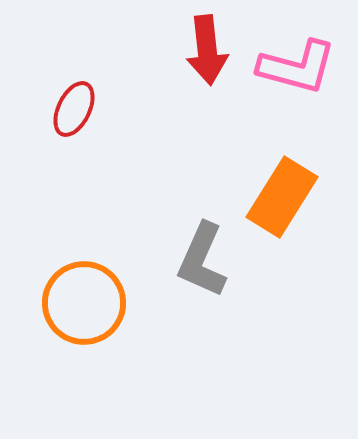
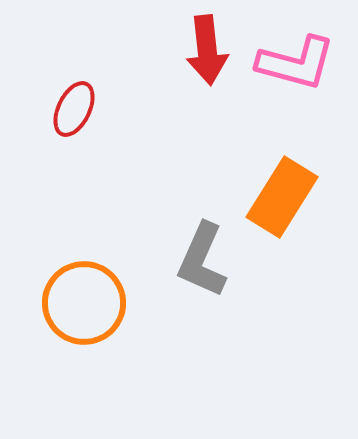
pink L-shape: moved 1 px left, 4 px up
